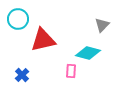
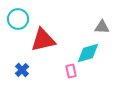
gray triangle: moved 2 px down; rotated 49 degrees clockwise
cyan diamond: rotated 30 degrees counterclockwise
pink rectangle: rotated 16 degrees counterclockwise
blue cross: moved 5 px up
